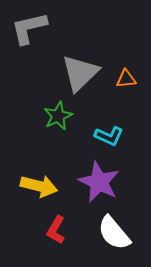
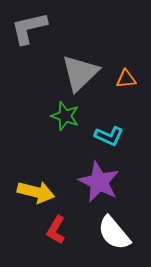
green star: moved 7 px right; rotated 28 degrees counterclockwise
yellow arrow: moved 3 px left, 6 px down
